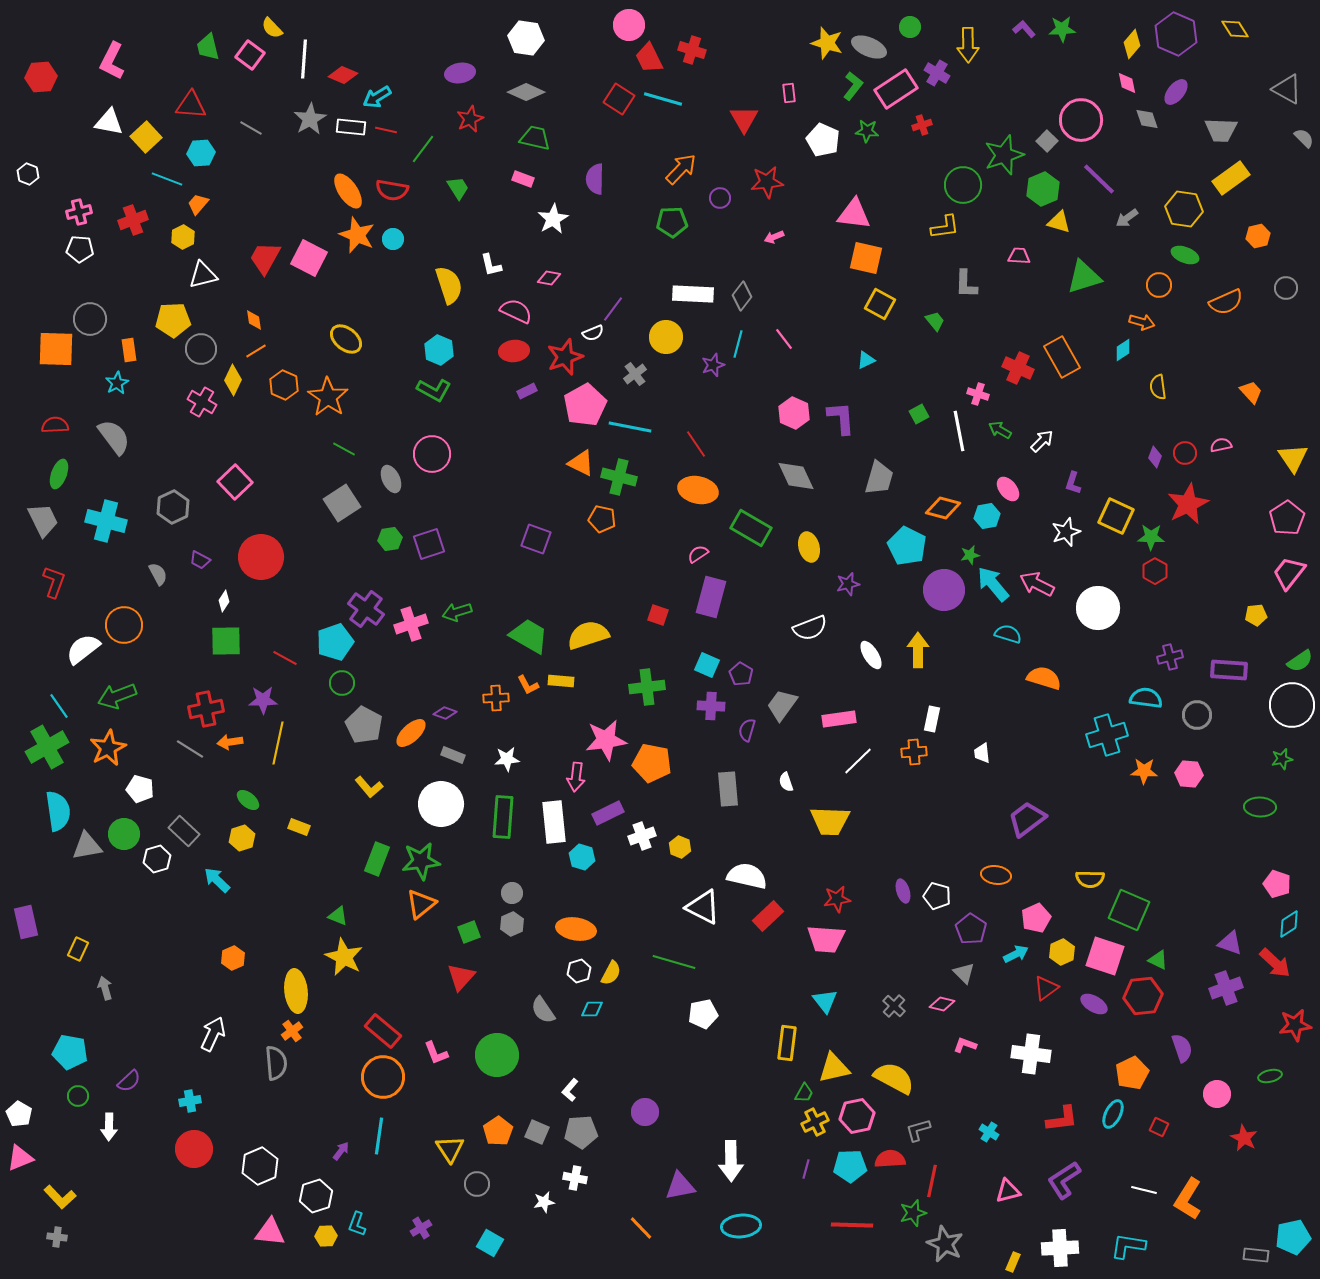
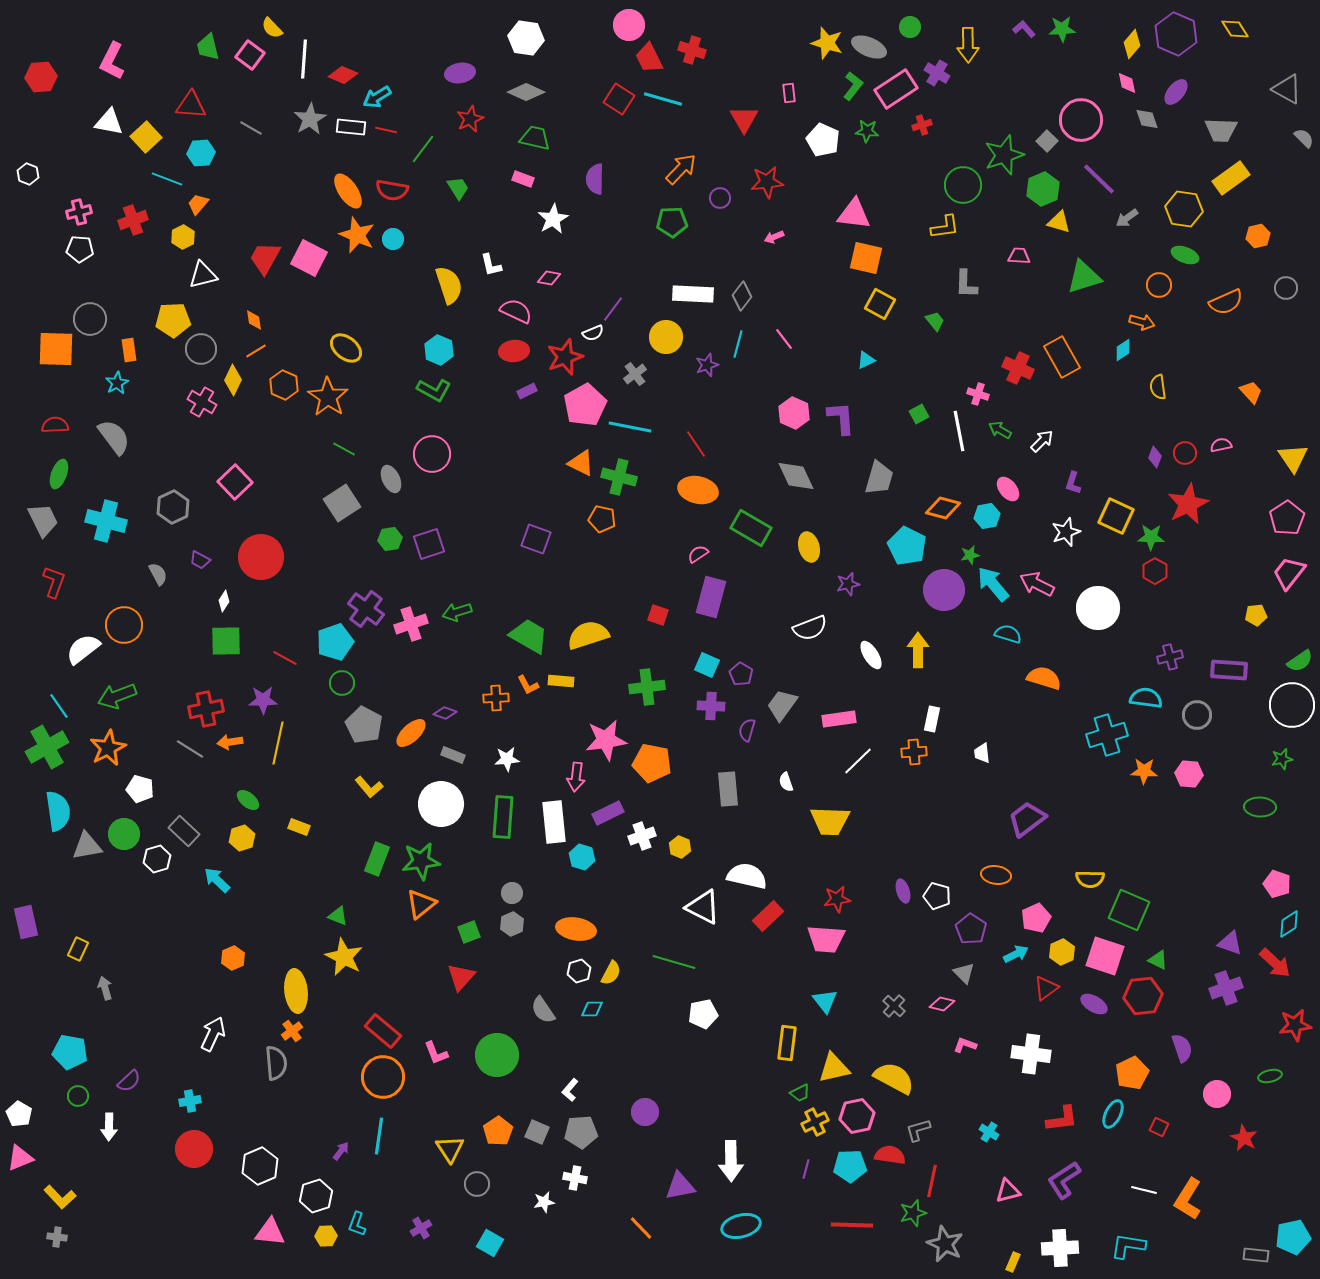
yellow ellipse at (346, 339): moved 9 px down
purple star at (713, 365): moved 6 px left
green trapezoid at (804, 1093): moved 4 px left; rotated 35 degrees clockwise
red semicircle at (890, 1159): moved 4 px up; rotated 12 degrees clockwise
cyan ellipse at (741, 1226): rotated 9 degrees counterclockwise
